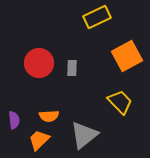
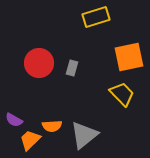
yellow rectangle: moved 1 px left; rotated 8 degrees clockwise
orange square: moved 2 px right, 1 px down; rotated 16 degrees clockwise
gray rectangle: rotated 14 degrees clockwise
yellow trapezoid: moved 2 px right, 8 px up
orange semicircle: moved 3 px right, 10 px down
purple semicircle: rotated 126 degrees clockwise
orange trapezoid: moved 9 px left
